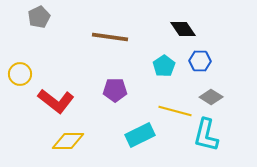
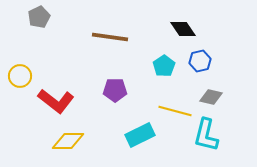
blue hexagon: rotated 15 degrees counterclockwise
yellow circle: moved 2 px down
gray diamond: rotated 20 degrees counterclockwise
